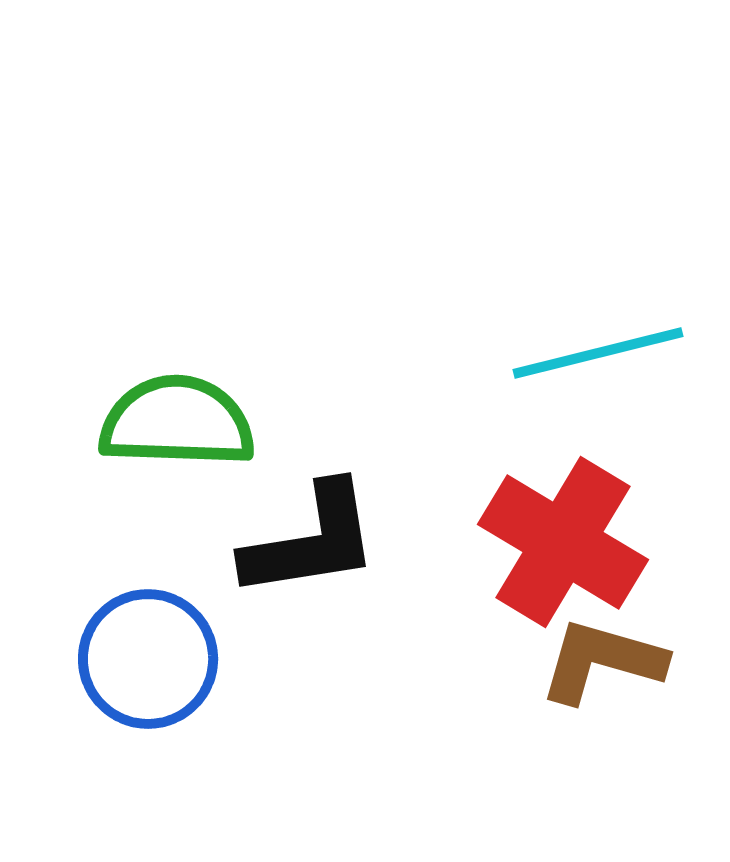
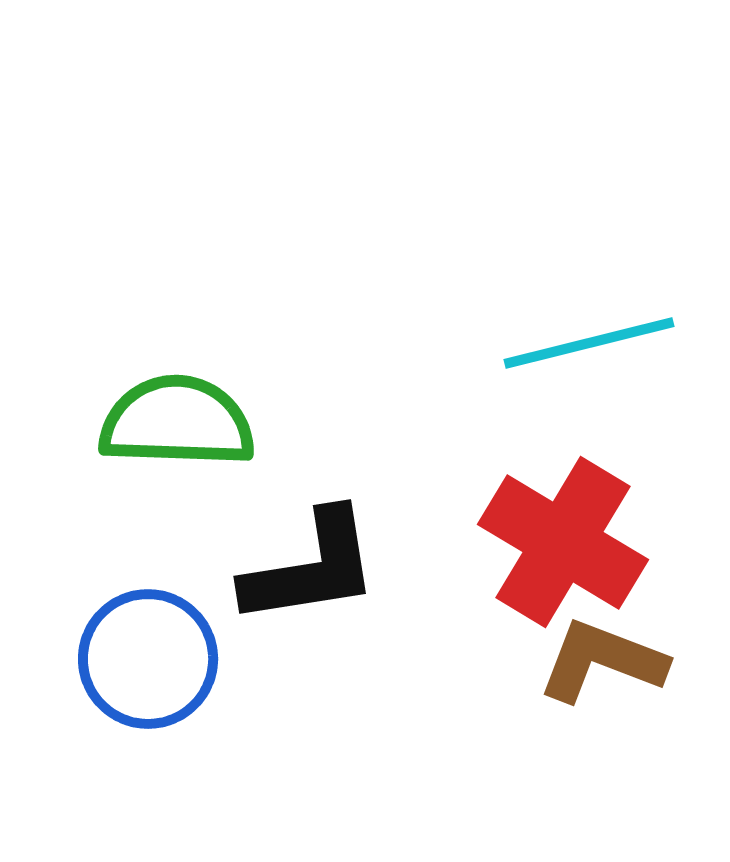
cyan line: moved 9 px left, 10 px up
black L-shape: moved 27 px down
brown L-shape: rotated 5 degrees clockwise
